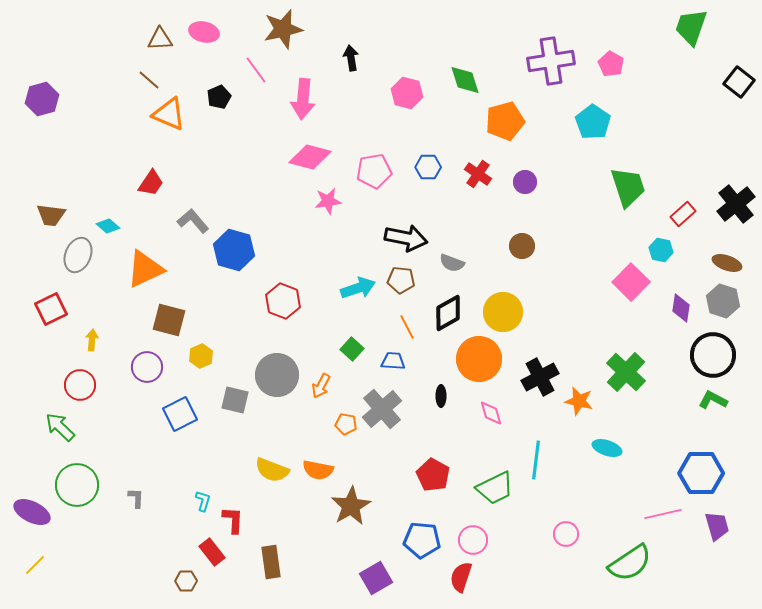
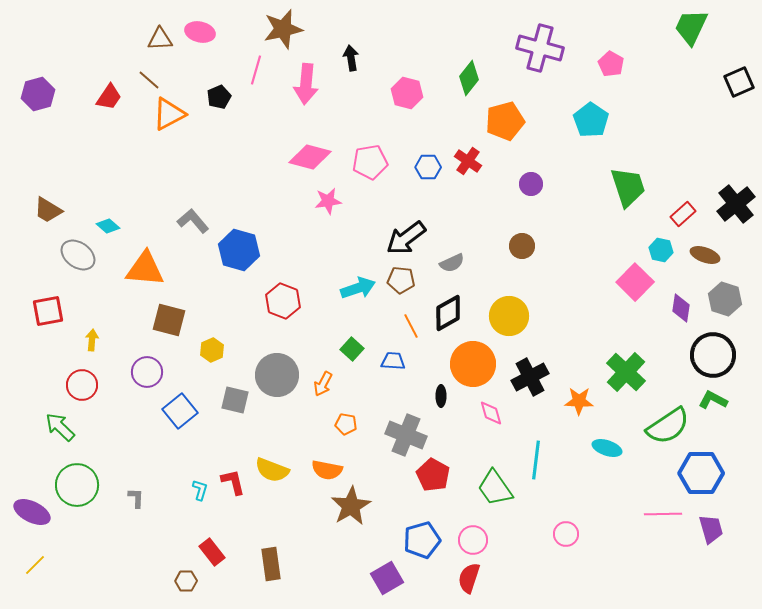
green trapezoid at (691, 27): rotated 6 degrees clockwise
pink ellipse at (204, 32): moved 4 px left
purple cross at (551, 61): moved 11 px left, 13 px up; rotated 24 degrees clockwise
pink line at (256, 70): rotated 52 degrees clockwise
green diamond at (465, 80): moved 4 px right, 2 px up; rotated 56 degrees clockwise
black square at (739, 82): rotated 28 degrees clockwise
purple hexagon at (42, 99): moved 4 px left, 5 px up
pink arrow at (303, 99): moved 3 px right, 15 px up
orange triangle at (169, 114): rotated 51 degrees counterclockwise
cyan pentagon at (593, 122): moved 2 px left, 2 px up
pink pentagon at (374, 171): moved 4 px left, 9 px up
red cross at (478, 174): moved 10 px left, 13 px up
purple circle at (525, 182): moved 6 px right, 2 px down
red trapezoid at (151, 183): moved 42 px left, 86 px up
brown trapezoid at (51, 215): moved 3 px left, 5 px up; rotated 24 degrees clockwise
black arrow at (406, 238): rotated 132 degrees clockwise
blue hexagon at (234, 250): moved 5 px right
gray ellipse at (78, 255): rotated 76 degrees counterclockwise
gray semicircle at (452, 263): rotated 45 degrees counterclockwise
brown ellipse at (727, 263): moved 22 px left, 8 px up
orange triangle at (145, 269): rotated 30 degrees clockwise
pink square at (631, 282): moved 4 px right
gray hexagon at (723, 301): moved 2 px right, 2 px up
red square at (51, 309): moved 3 px left, 2 px down; rotated 16 degrees clockwise
yellow circle at (503, 312): moved 6 px right, 4 px down
orange line at (407, 327): moved 4 px right, 1 px up
yellow hexagon at (201, 356): moved 11 px right, 6 px up
orange circle at (479, 359): moved 6 px left, 5 px down
purple circle at (147, 367): moved 5 px down
black cross at (540, 377): moved 10 px left
red circle at (80, 385): moved 2 px right
orange arrow at (321, 386): moved 2 px right, 2 px up
orange star at (579, 401): rotated 12 degrees counterclockwise
gray cross at (382, 409): moved 24 px right, 26 px down; rotated 27 degrees counterclockwise
blue square at (180, 414): moved 3 px up; rotated 12 degrees counterclockwise
orange semicircle at (318, 470): moved 9 px right
green trapezoid at (495, 488): rotated 81 degrees clockwise
cyan L-shape at (203, 501): moved 3 px left, 11 px up
pink line at (663, 514): rotated 12 degrees clockwise
red L-shape at (233, 520): moved 38 px up; rotated 16 degrees counterclockwise
purple trapezoid at (717, 526): moved 6 px left, 3 px down
blue pentagon at (422, 540): rotated 21 degrees counterclockwise
brown rectangle at (271, 562): moved 2 px down
green semicircle at (630, 563): moved 38 px right, 137 px up
red semicircle at (461, 577): moved 8 px right, 1 px down
purple square at (376, 578): moved 11 px right
